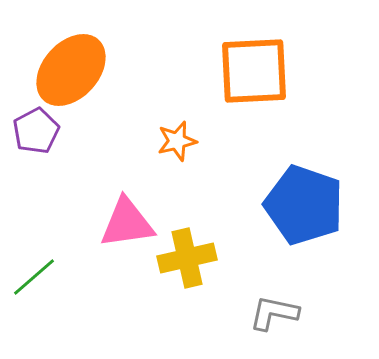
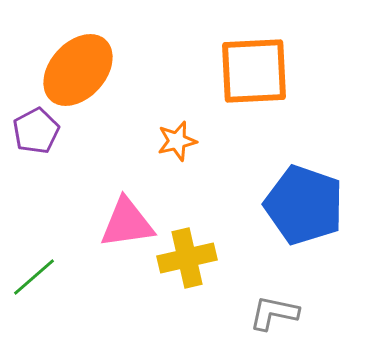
orange ellipse: moved 7 px right
